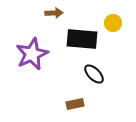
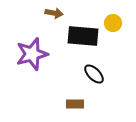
brown arrow: rotated 12 degrees clockwise
black rectangle: moved 1 px right, 3 px up
purple star: rotated 8 degrees clockwise
brown rectangle: rotated 12 degrees clockwise
